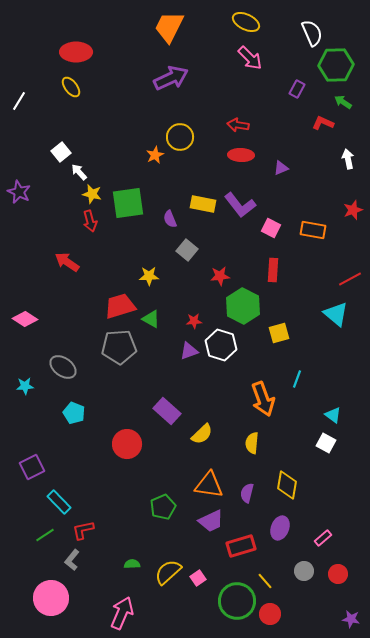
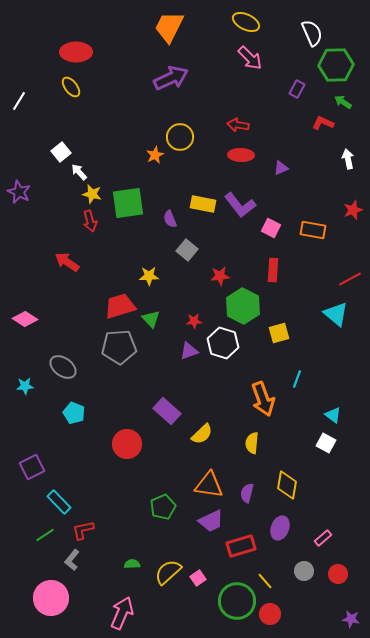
green triangle at (151, 319): rotated 18 degrees clockwise
white hexagon at (221, 345): moved 2 px right, 2 px up
